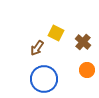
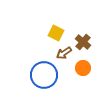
brown arrow: moved 27 px right, 5 px down; rotated 21 degrees clockwise
orange circle: moved 4 px left, 2 px up
blue circle: moved 4 px up
